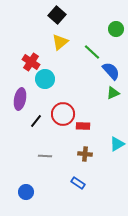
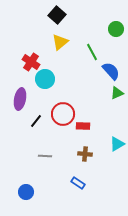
green line: rotated 18 degrees clockwise
green triangle: moved 4 px right
